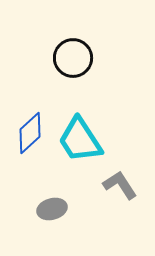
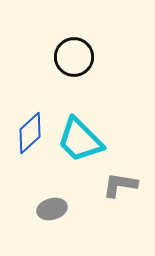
black circle: moved 1 px right, 1 px up
cyan trapezoid: rotated 12 degrees counterclockwise
gray L-shape: rotated 48 degrees counterclockwise
